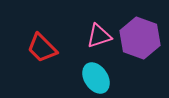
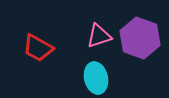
red trapezoid: moved 4 px left; rotated 16 degrees counterclockwise
cyan ellipse: rotated 20 degrees clockwise
